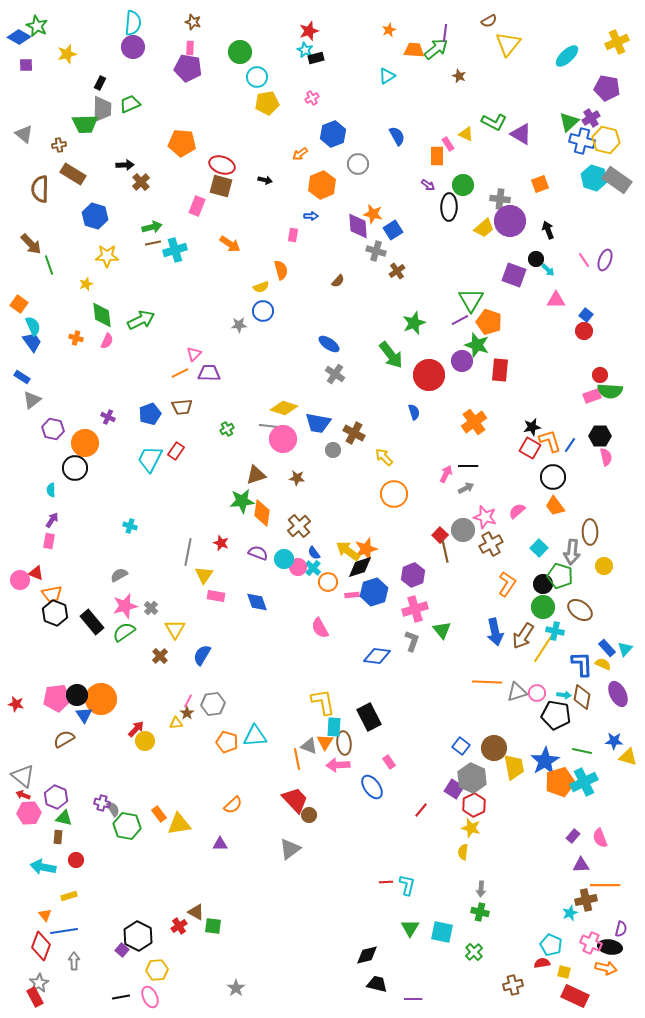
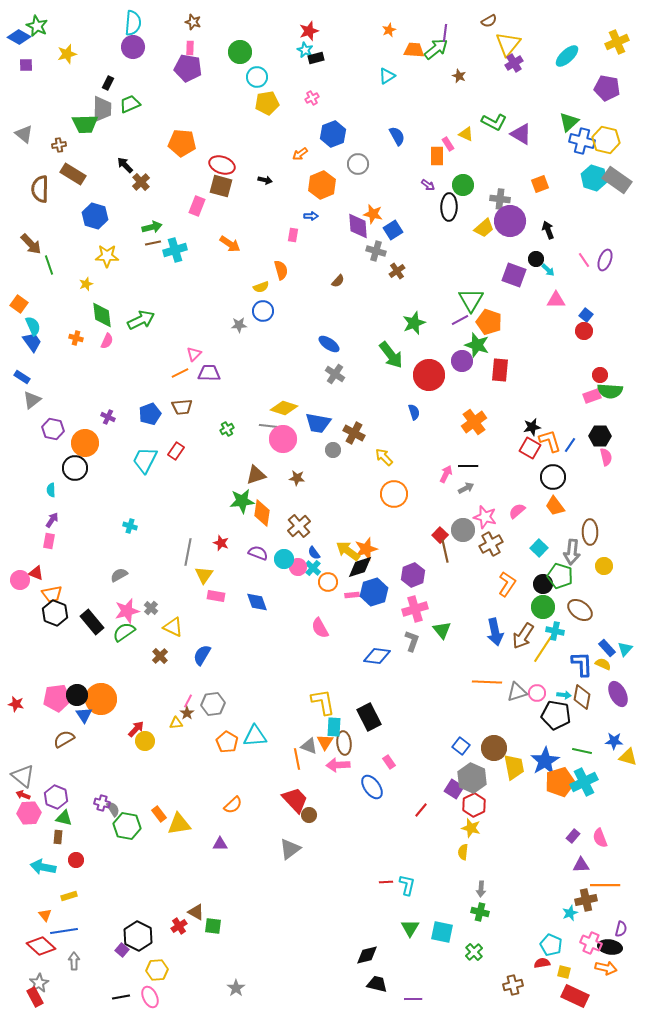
black rectangle at (100, 83): moved 8 px right
purple cross at (591, 118): moved 77 px left, 55 px up
black arrow at (125, 165): rotated 132 degrees counterclockwise
cyan trapezoid at (150, 459): moved 5 px left, 1 px down
pink star at (125, 606): moved 2 px right, 5 px down
yellow triangle at (175, 629): moved 2 px left, 2 px up; rotated 35 degrees counterclockwise
orange pentagon at (227, 742): rotated 15 degrees clockwise
red diamond at (41, 946): rotated 68 degrees counterclockwise
